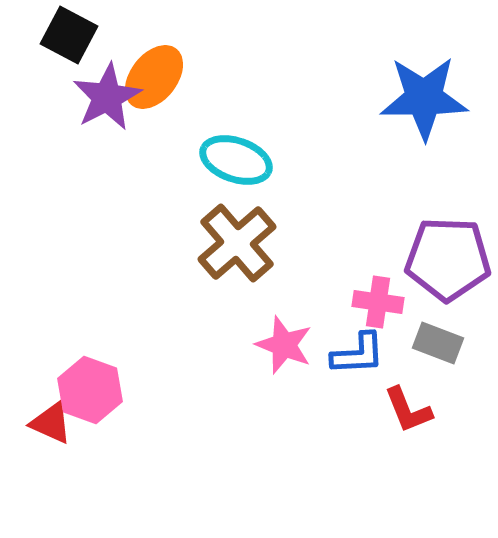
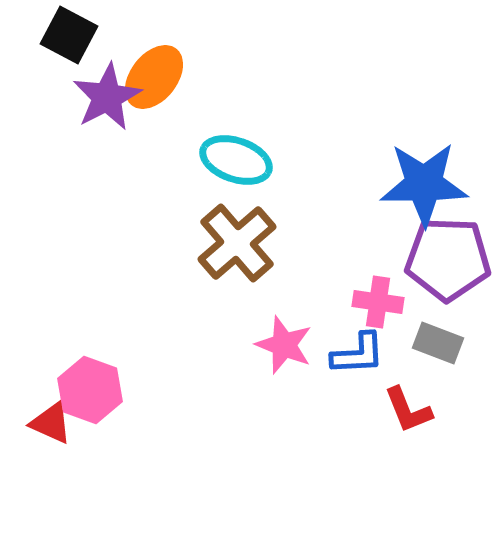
blue star: moved 86 px down
